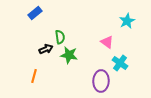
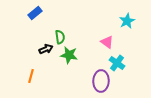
cyan cross: moved 3 px left
orange line: moved 3 px left
